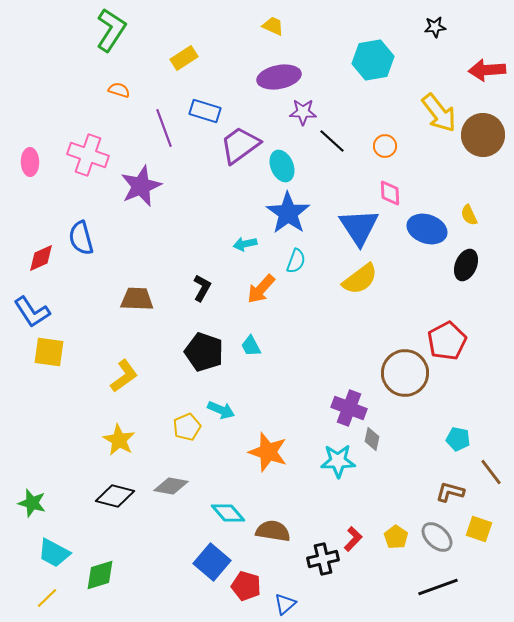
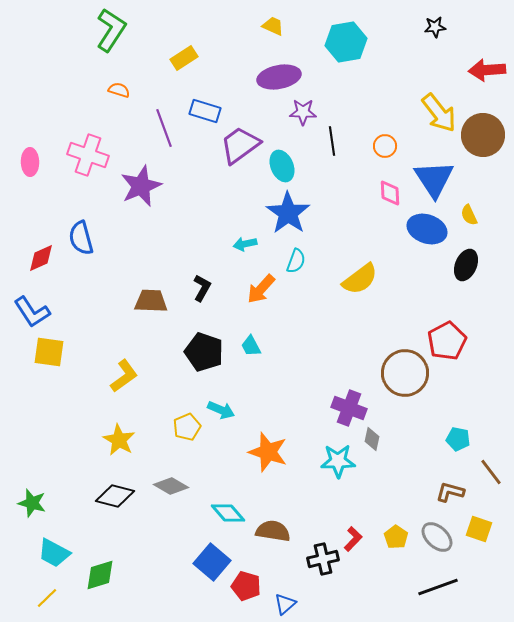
cyan hexagon at (373, 60): moved 27 px left, 18 px up
black line at (332, 141): rotated 40 degrees clockwise
blue triangle at (359, 227): moved 75 px right, 48 px up
brown trapezoid at (137, 299): moved 14 px right, 2 px down
gray diamond at (171, 486): rotated 20 degrees clockwise
